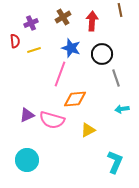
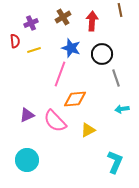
pink semicircle: moved 3 px right, 1 px down; rotated 30 degrees clockwise
